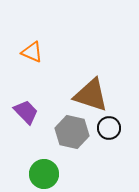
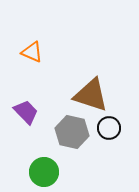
green circle: moved 2 px up
